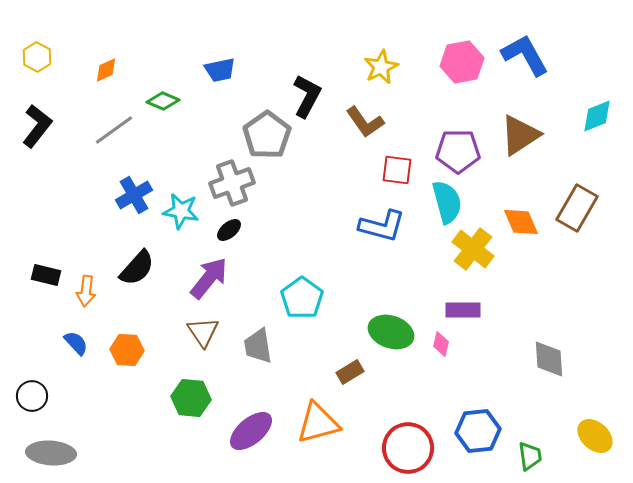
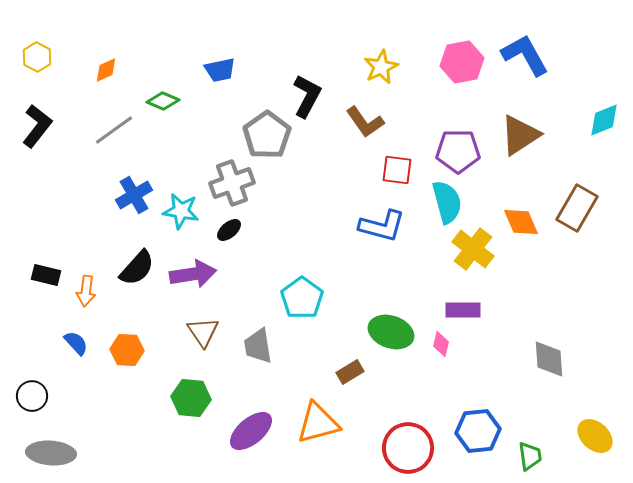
cyan diamond at (597, 116): moved 7 px right, 4 px down
purple arrow at (209, 278): moved 16 px left, 4 px up; rotated 42 degrees clockwise
